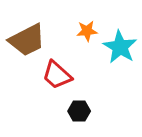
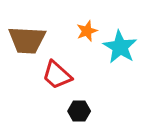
orange star: rotated 15 degrees counterclockwise
brown trapezoid: rotated 30 degrees clockwise
